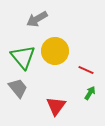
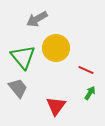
yellow circle: moved 1 px right, 3 px up
